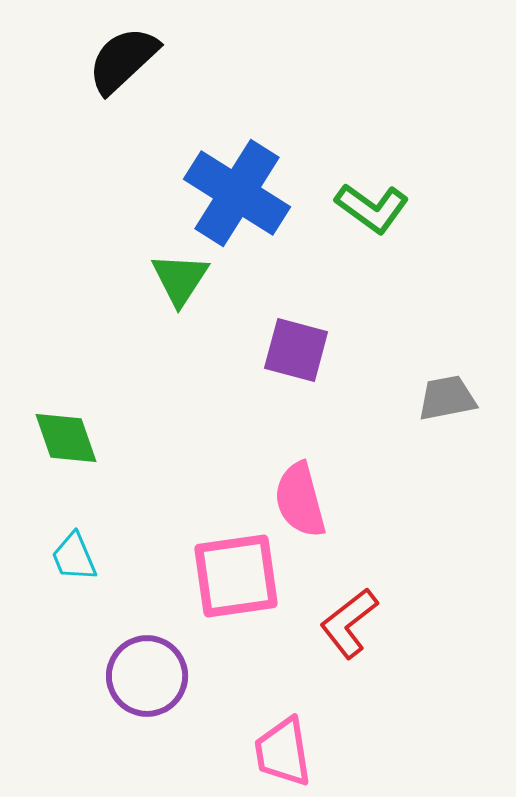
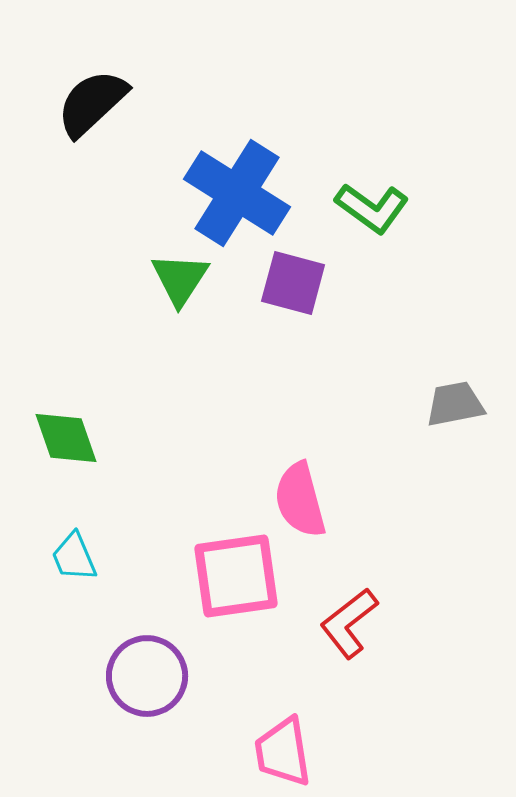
black semicircle: moved 31 px left, 43 px down
purple square: moved 3 px left, 67 px up
gray trapezoid: moved 8 px right, 6 px down
